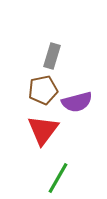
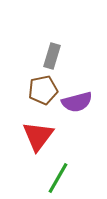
red triangle: moved 5 px left, 6 px down
